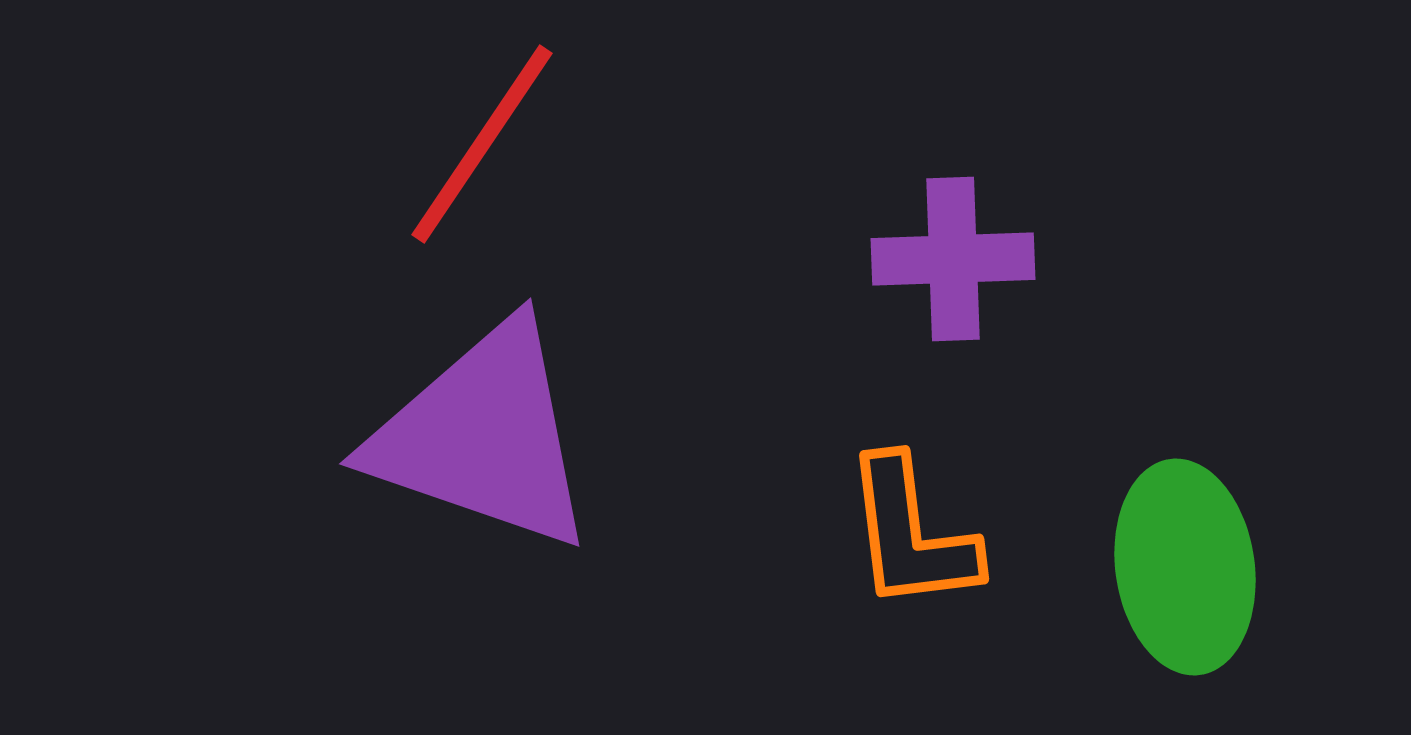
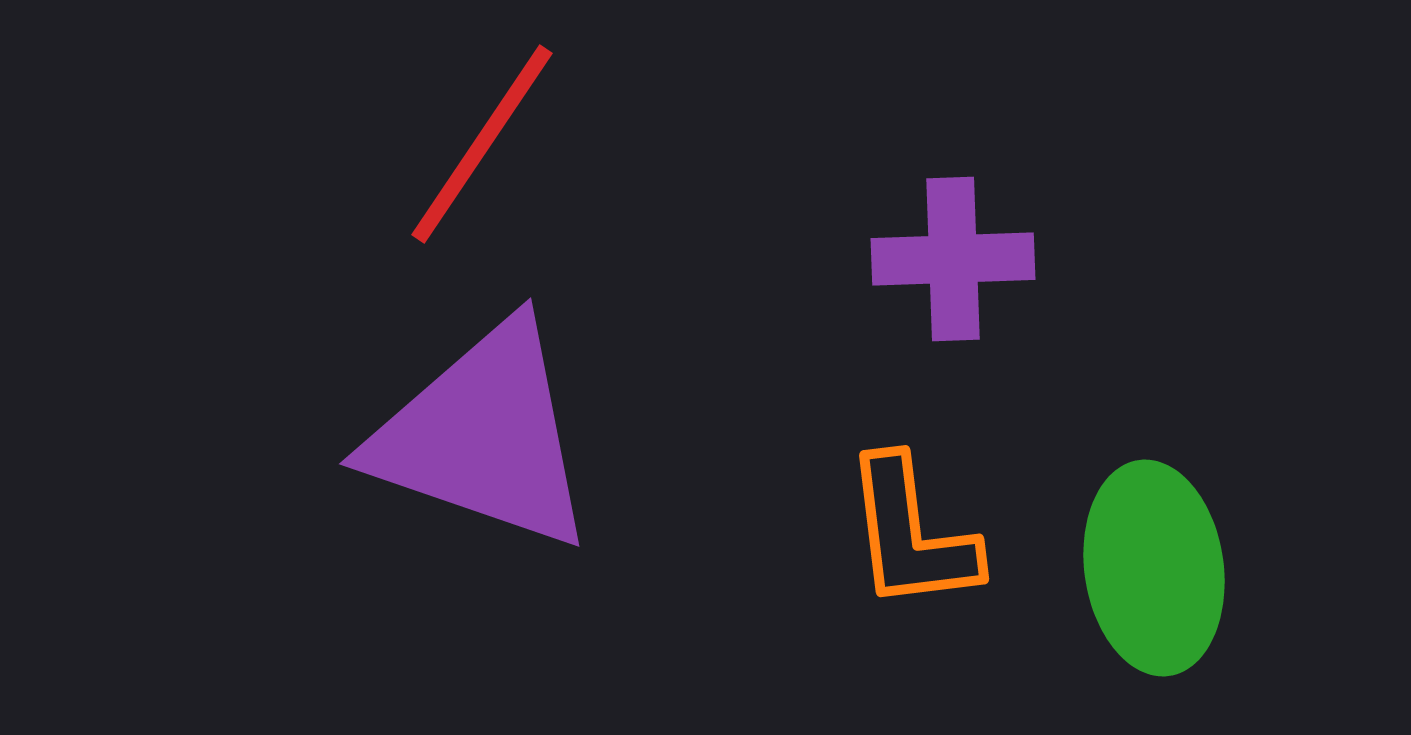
green ellipse: moved 31 px left, 1 px down
